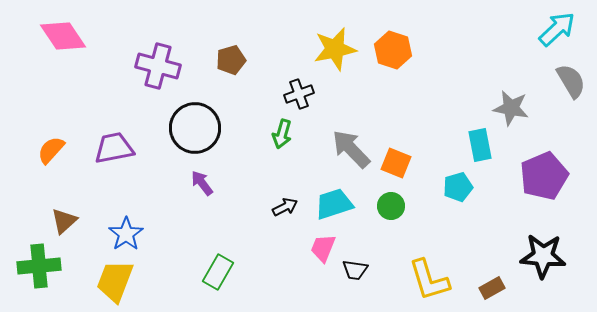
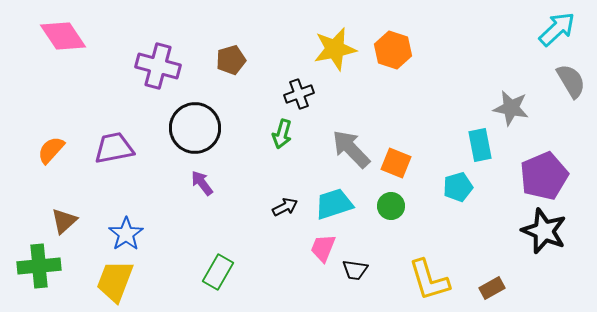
black star: moved 1 px right, 25 px up; rotated 18 degrees clockwise
